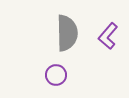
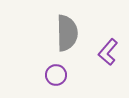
purple L-shape: moved 16 px down
